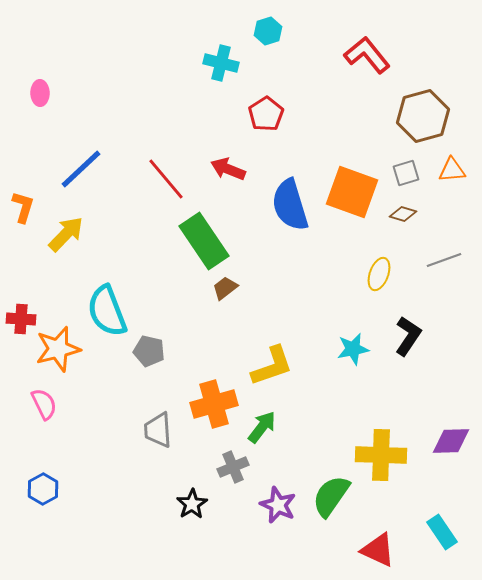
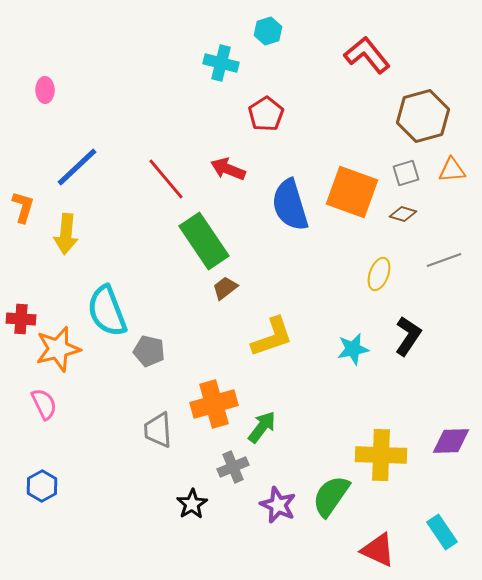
pink ellipse: moved 5 px right, 3 px up
blue line: moved 4 px left, 2 px up
yellow arrow: rotated 141 degrees clockwise
yellow L-shape: moved 29 px up
blue hexagon: moved 1 px left, 3 px up
